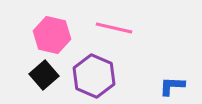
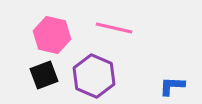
black square: rotated 20 degrees clockwise
